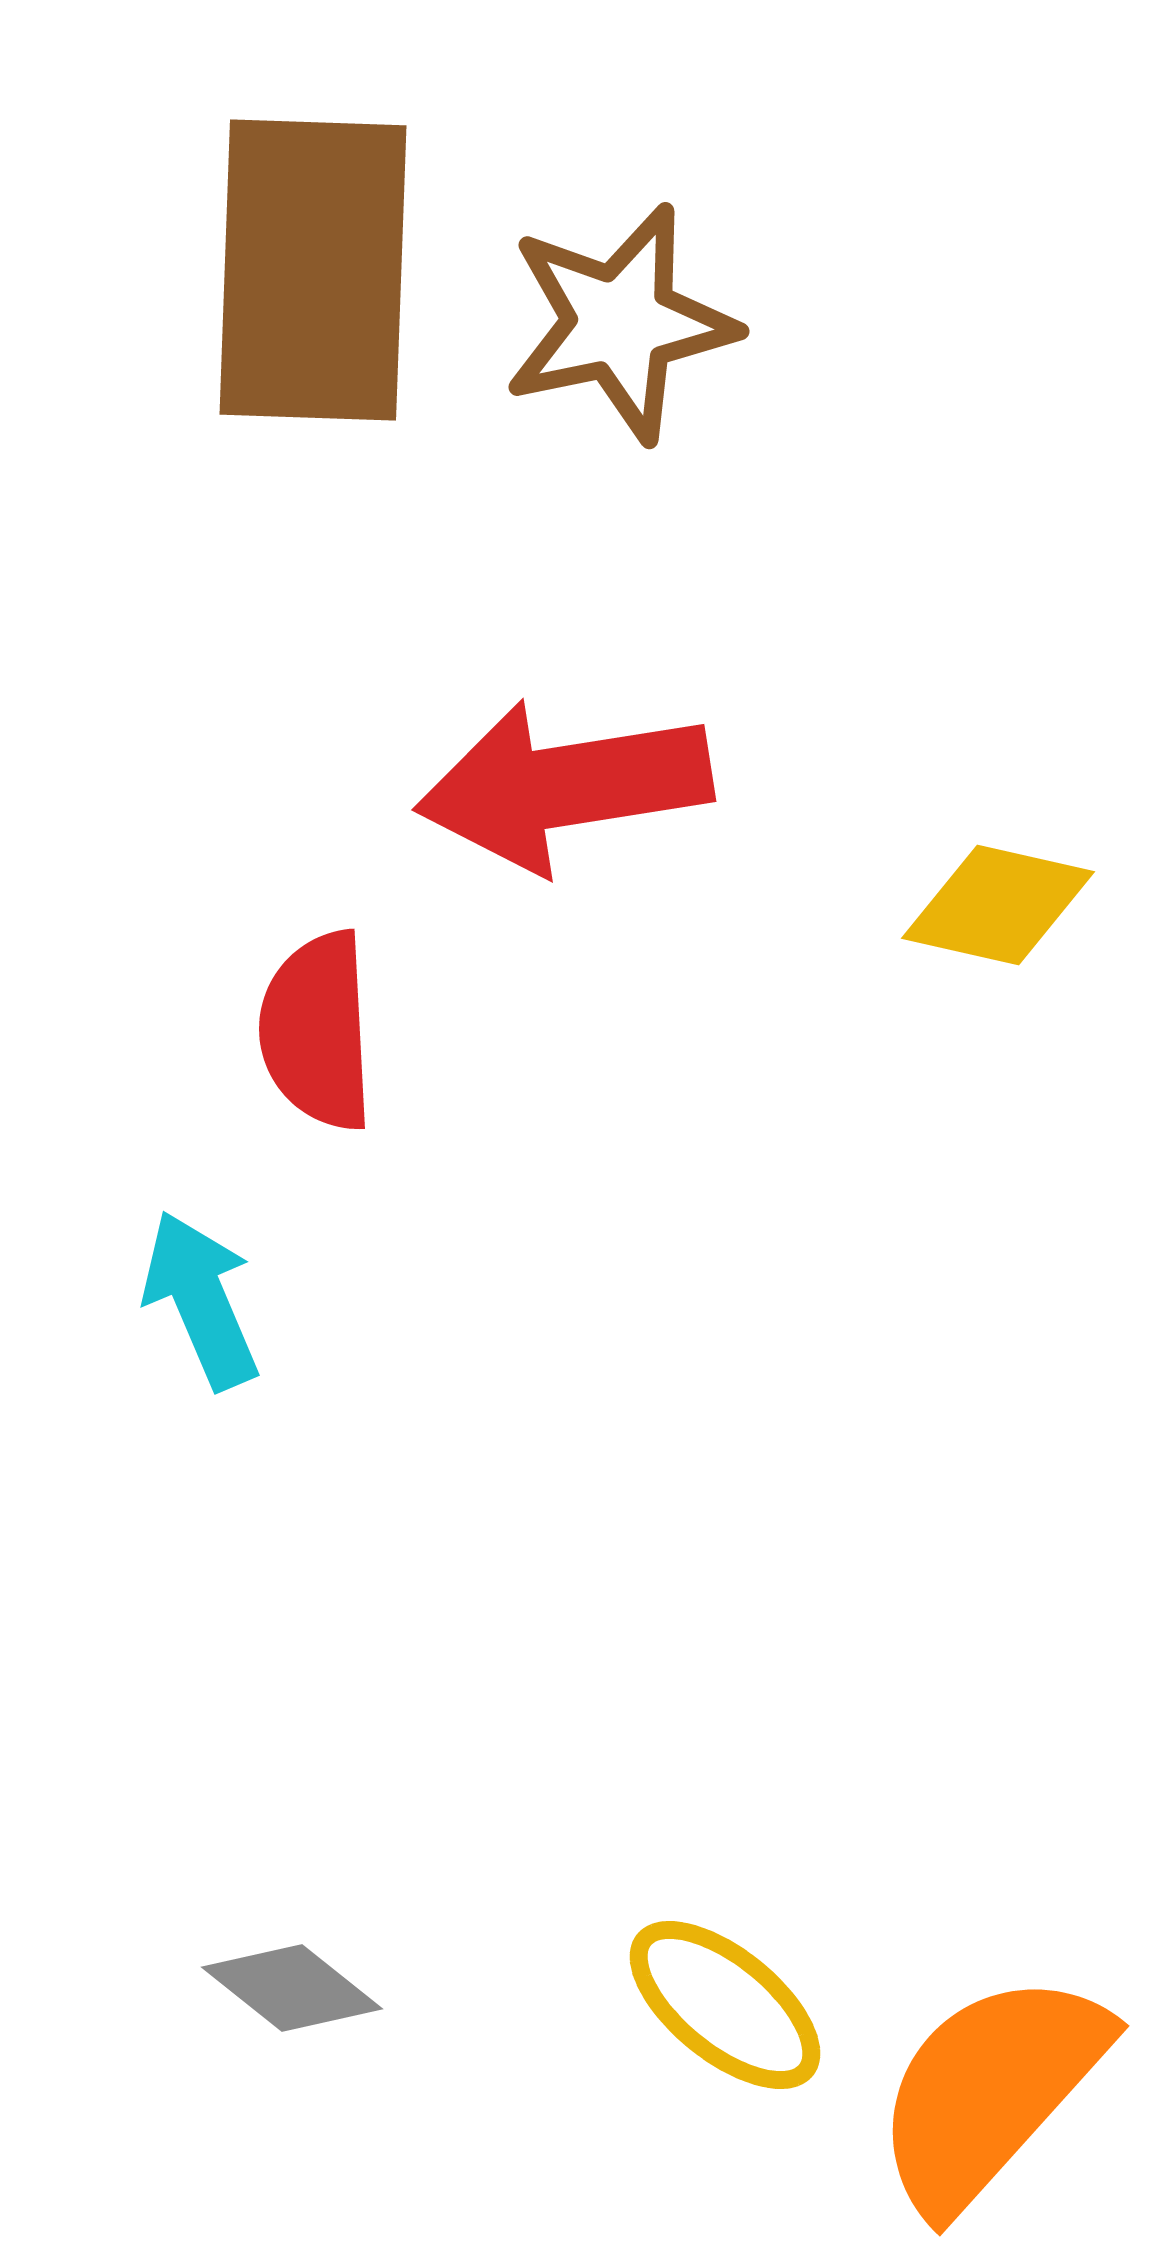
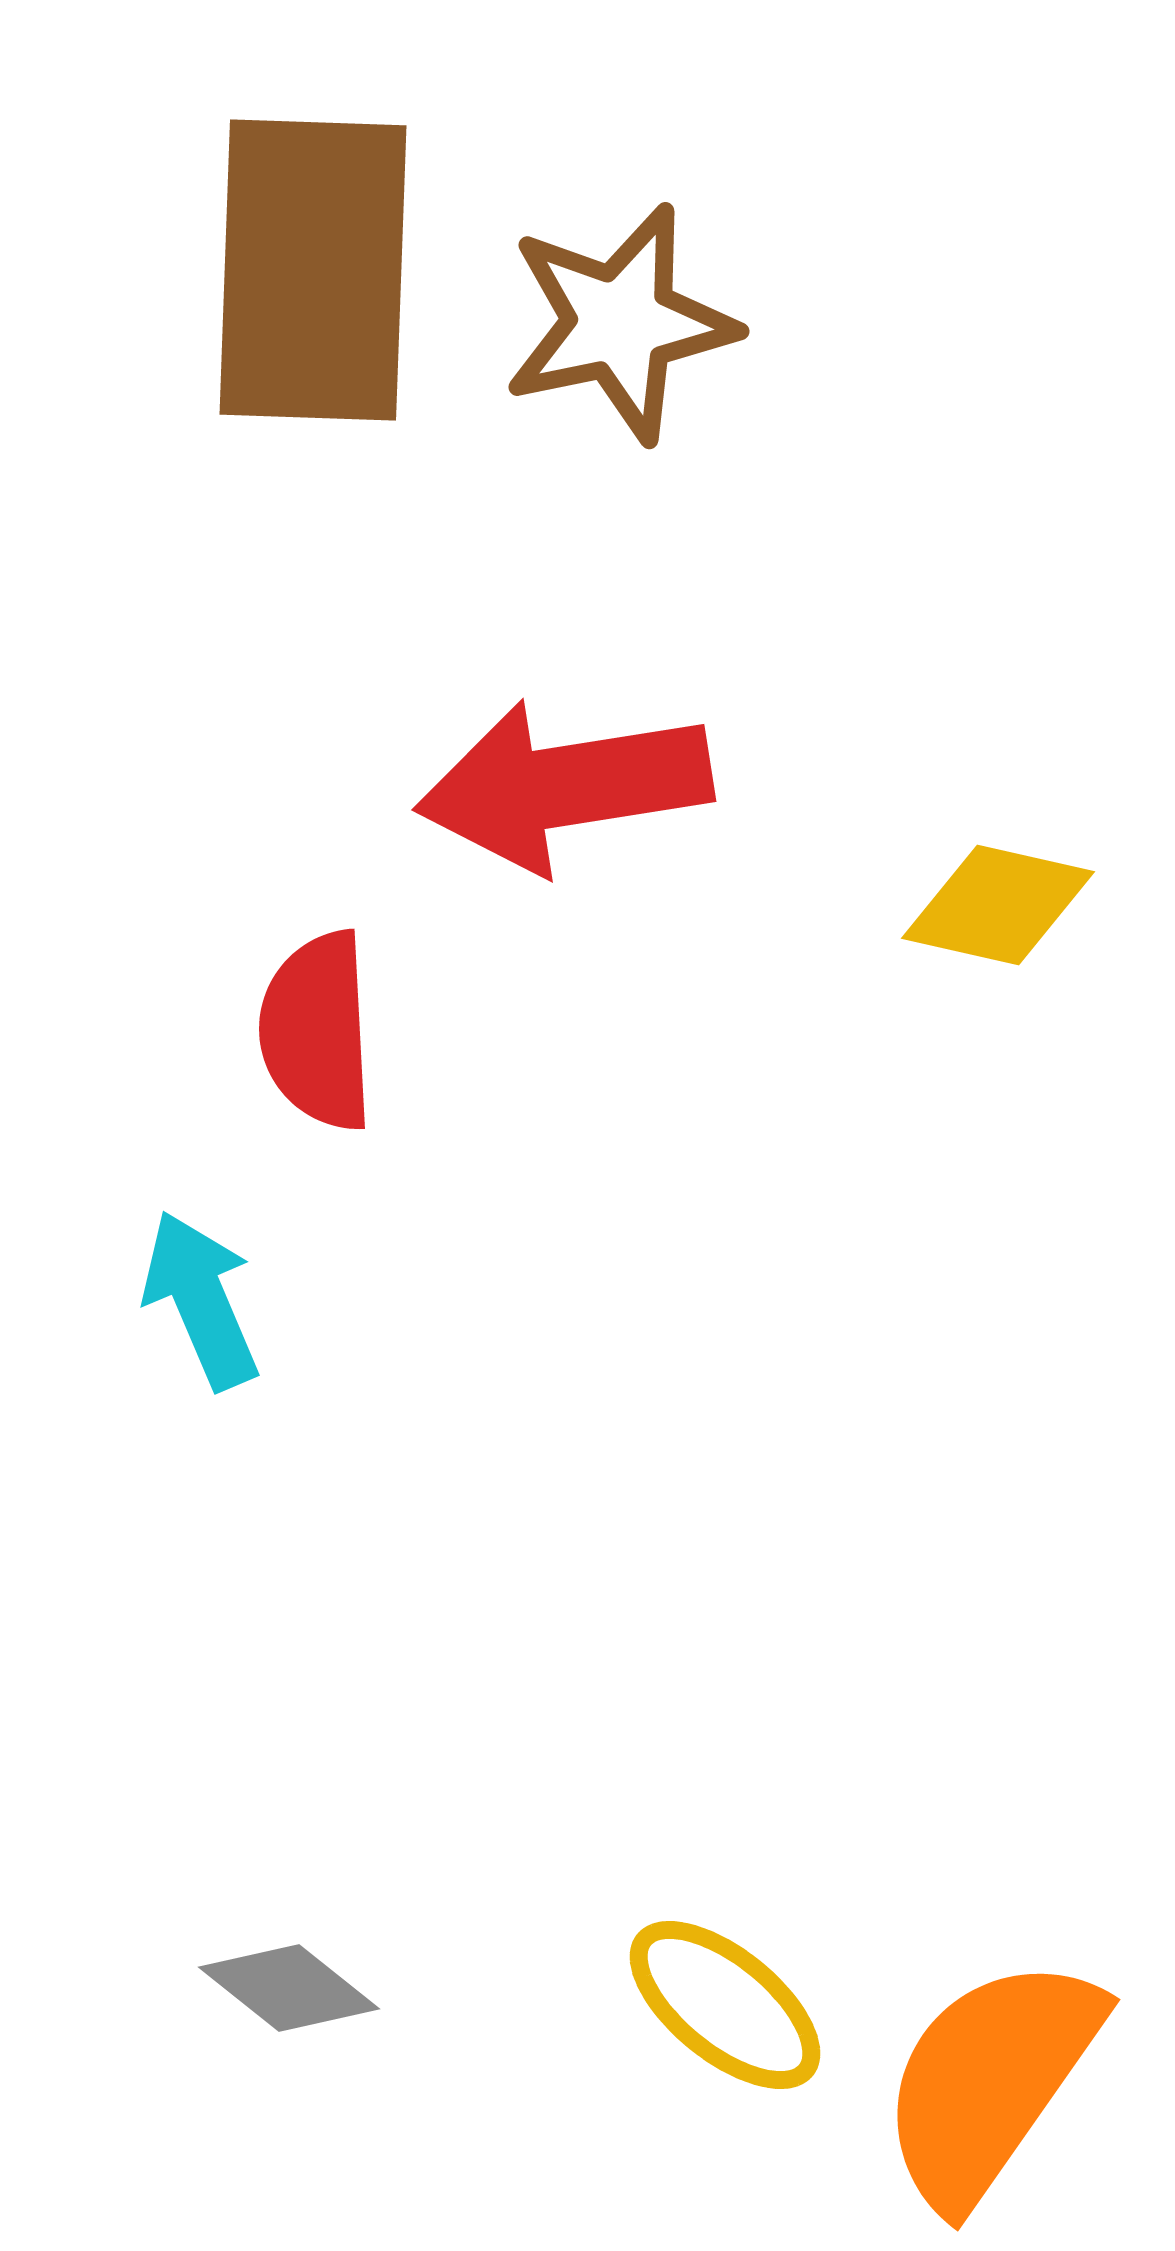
gray diamond: moved 3 px left
orange semicircle: moved 10 px up; rotated 7 degrees counterclockwise
